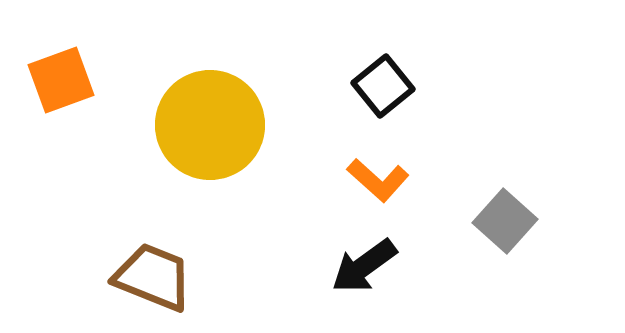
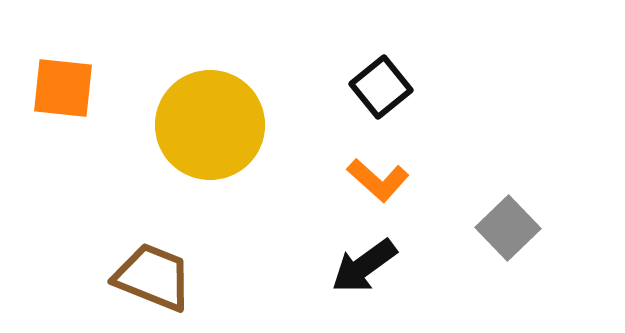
orange square: moved 2 px right, 8 px down; rotated 26 degrees clockwise
black square: moved 2 px left, 1 px down
gray square: moved 3 px right, 7 px down; rotated 4 degrees clockwise
